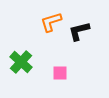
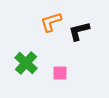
green cross: moved 5 px right, 1 px down
